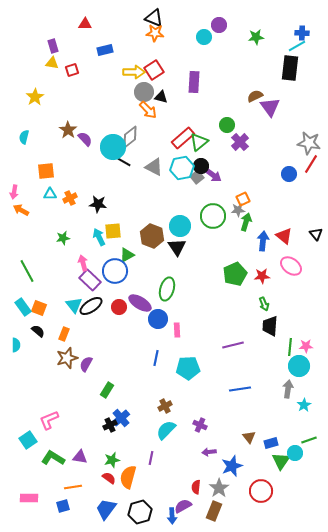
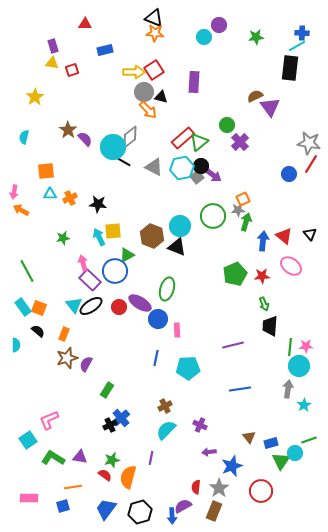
black triangle at (316, 234): moved 6 px left
black triangle at (177, 247): rotated 36 degrees counterclockwise
red semicircle at (109, 478): moved 4 px left, 3 px up
